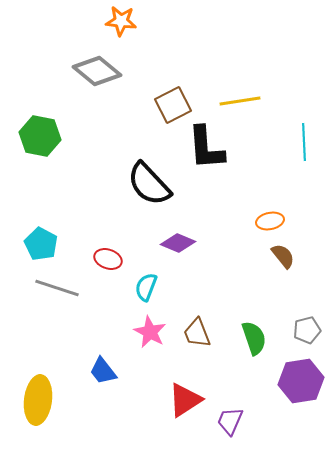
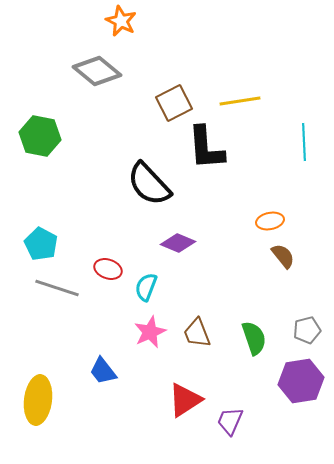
orange star: rotated 20 degrees clockwise
brown square: moved 1 px right, 2 px up
red ellipse: moved 10 px down
pink star: rotated 20 degrees clockwise
